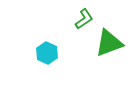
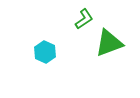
cyan hexagon: moved 2 px left, 1 px up
